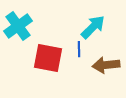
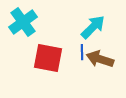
cyan cross: moved 5 px right, 4 px up
blue line: moved 3 px right, 3 px down
brown arrow: moved 6 px left, 6 px up; rotated 24 degrees clockwise
